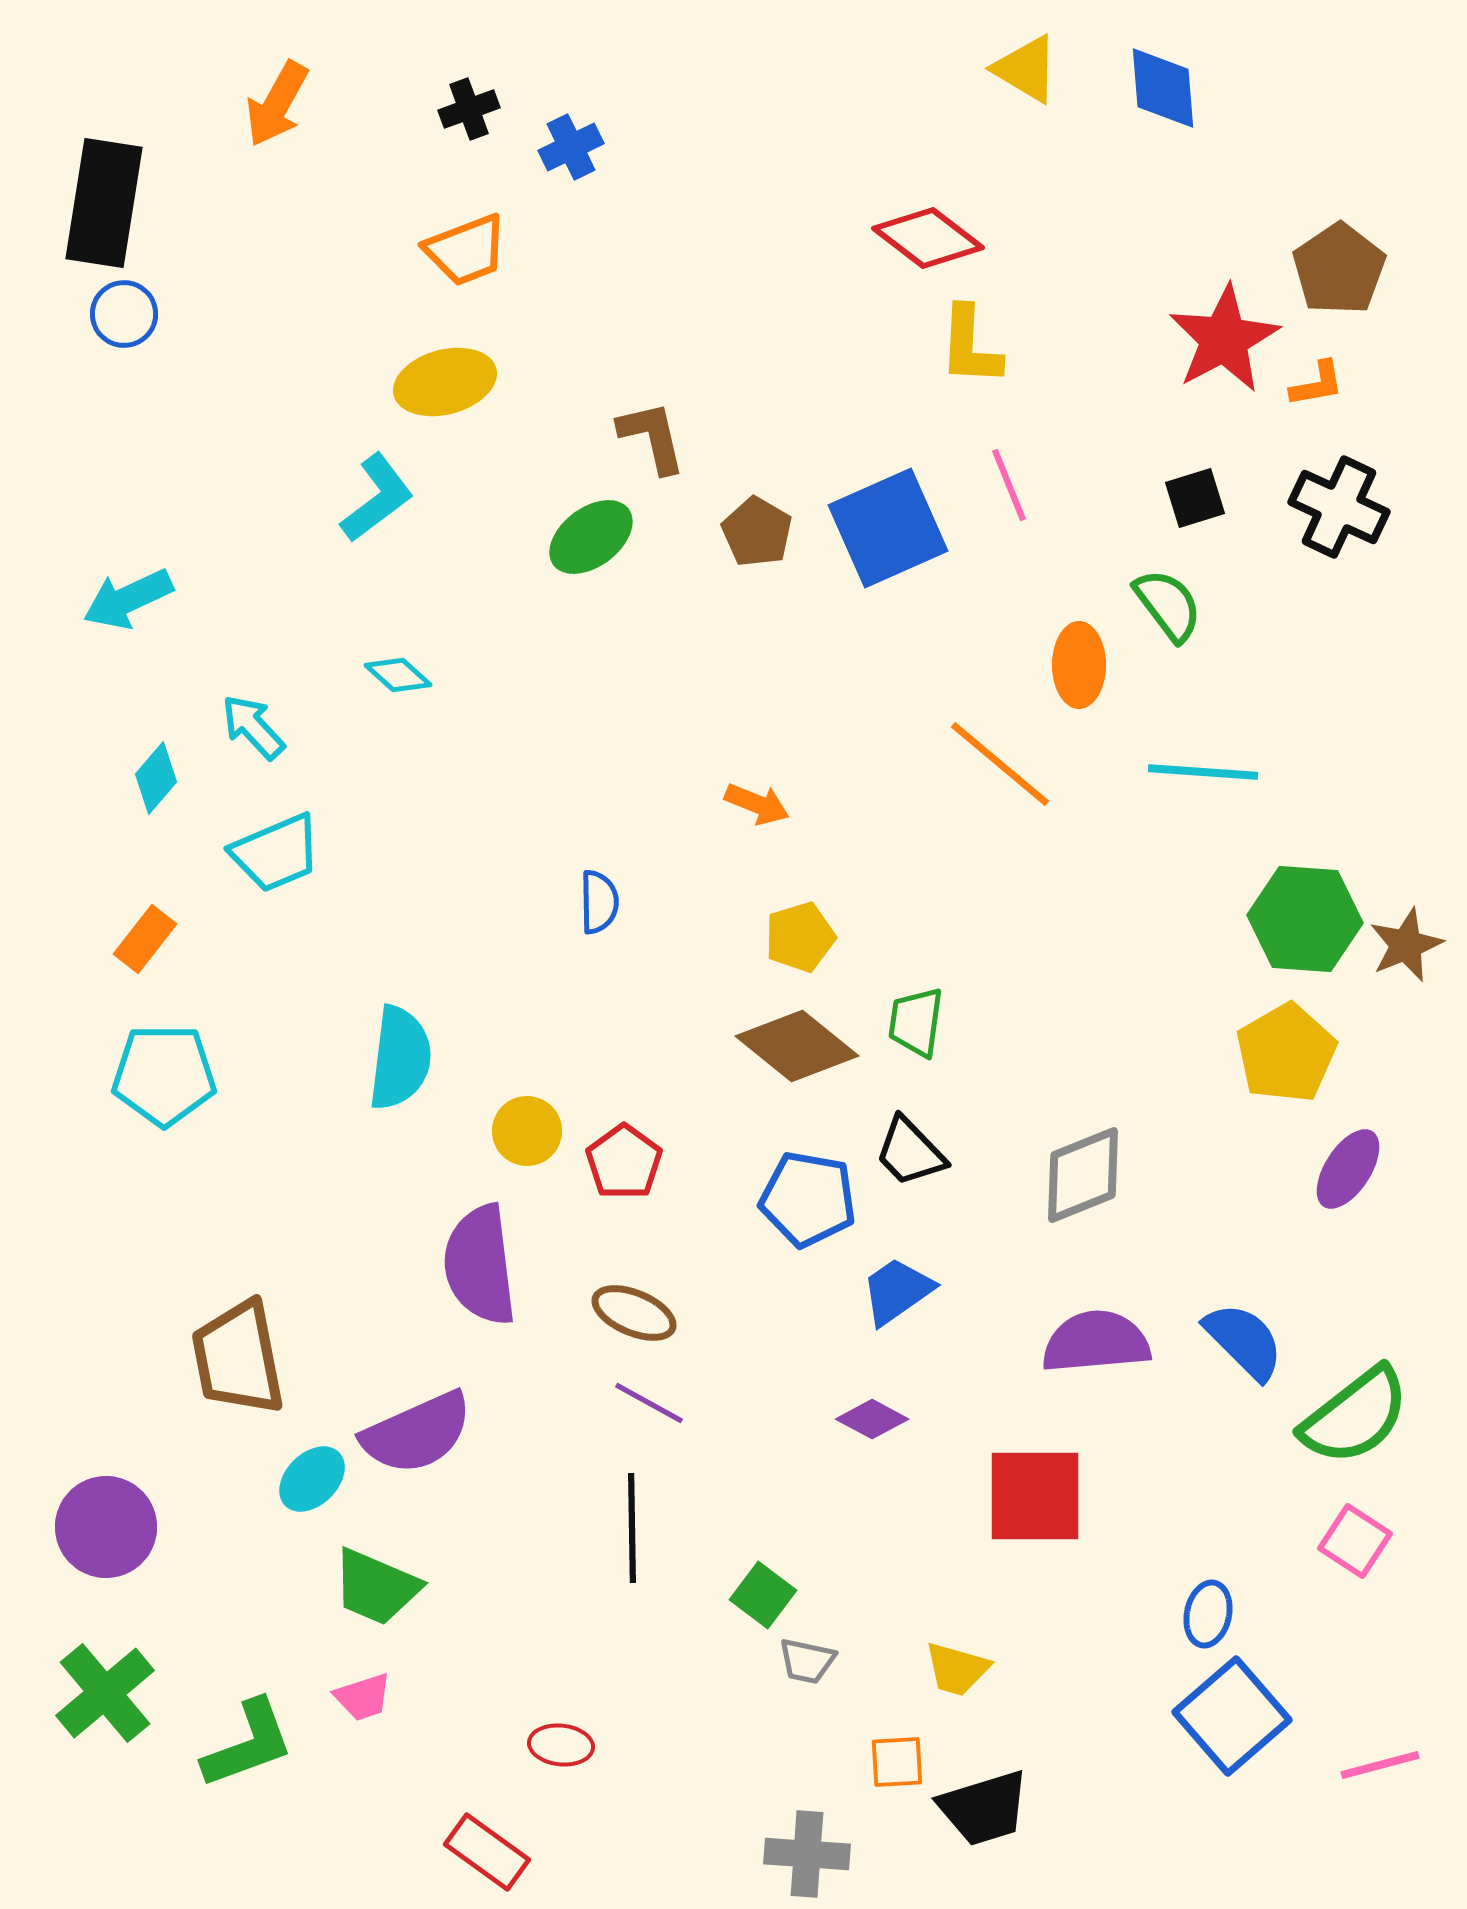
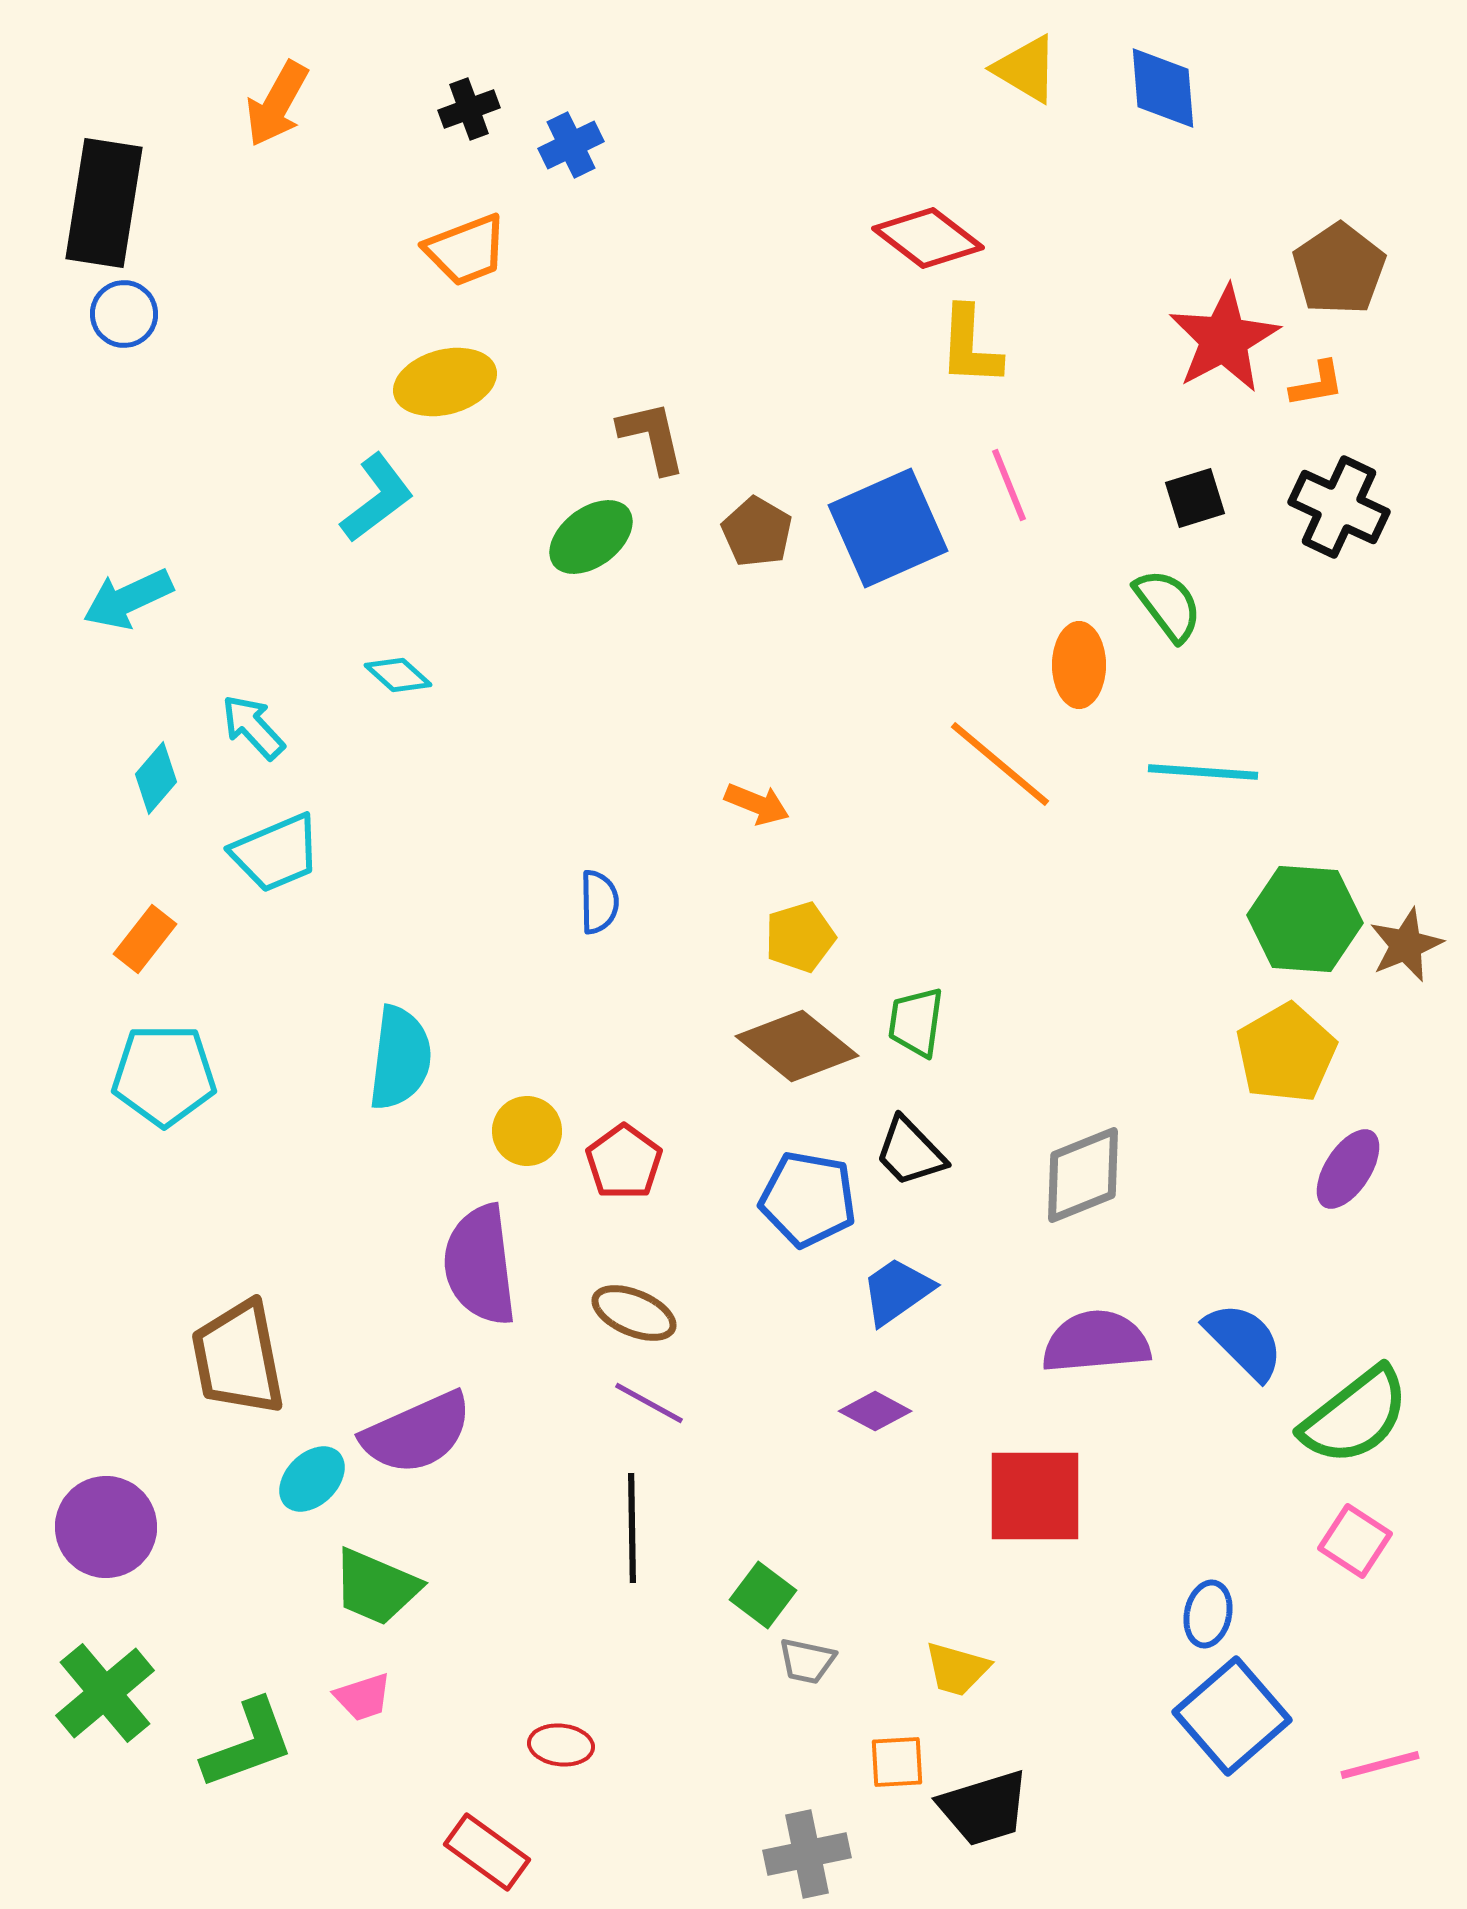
blue cross at (571, 147): moved 2 px up
purple diamond at (872, 1419): moved 3 px right, 8 px up
gray cross at (807, 1854): rotated 16 degrees counterclockwise
